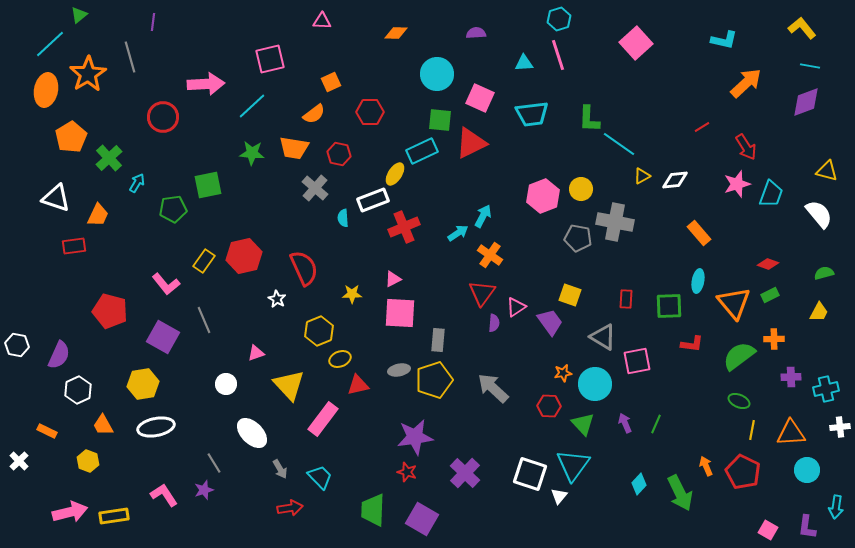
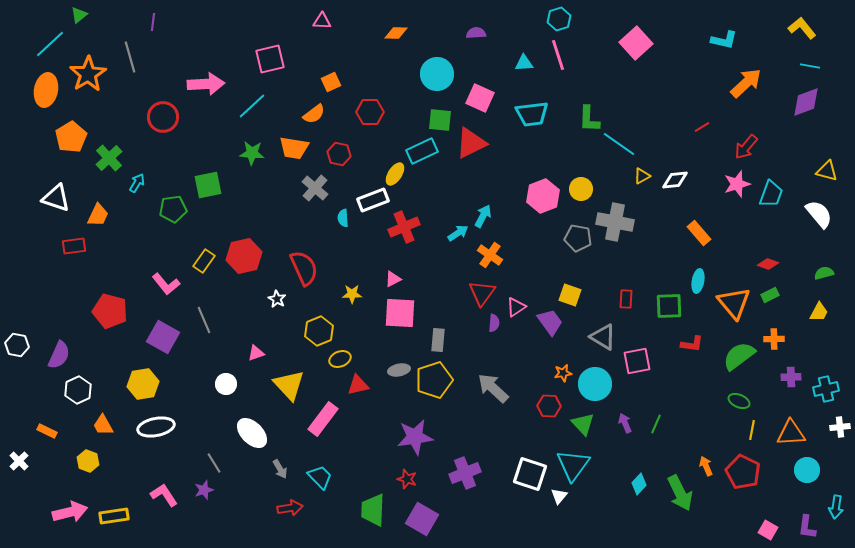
red arrow at (746, 147): rotated 72 degrees clockwise
red star at (407, 472): moved 7 px down
purple cross at (465, 473): rotated 24 degrees clockwise
